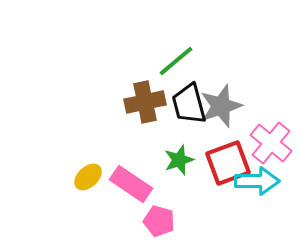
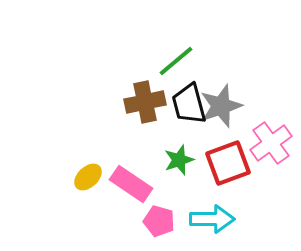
pink cross: rotated 15 degrees clockwise
cyan arrow: moved 45 px left, 38 px down
